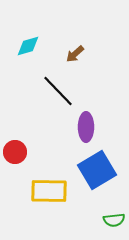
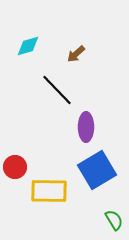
brown arrow: moved 1 px right
black line: moved 1 px left, 1 px up
red circle: moved 15 px down
green semicircle: rotated 115 degrees counterclockwise
